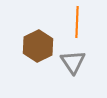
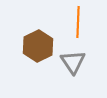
orange line: moved 1 px right
